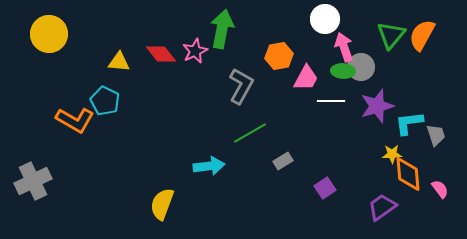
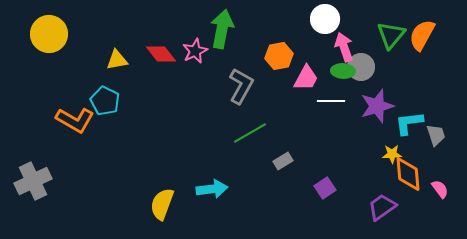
yellow triangle: moved 2 px left, 2 px up; rotated 15 degrees counterclockwise
cyan arrow: moved 3 px right, 23 px down
